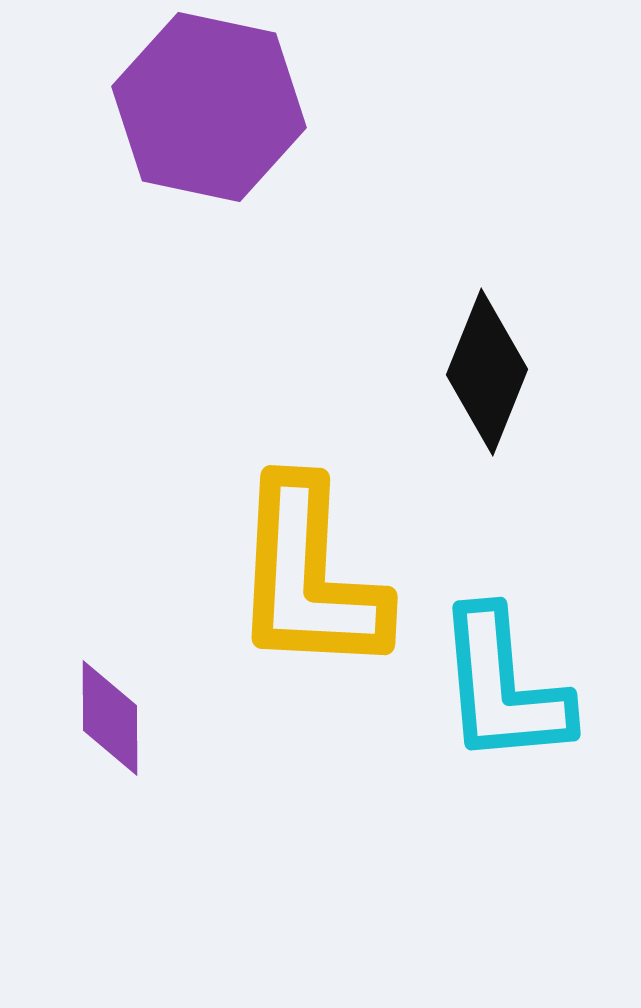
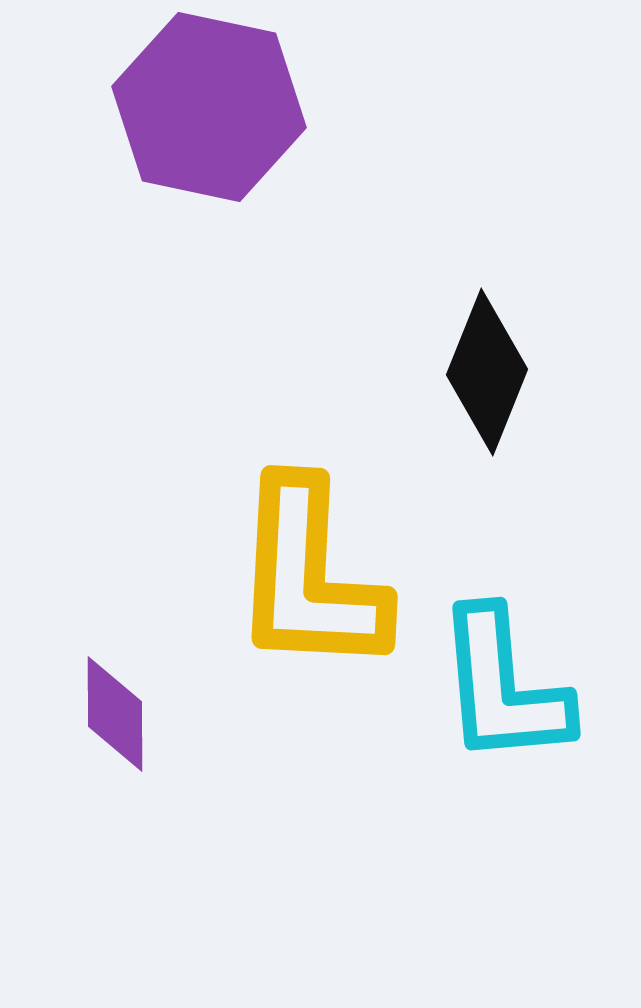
purple diamond: moved 5 px right, 4 px up
